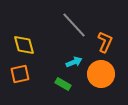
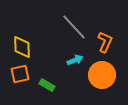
gray line: moved 2 px down
yellow diamond: moved 2 px left, 2 px down; rotated 15 degrees clockwise
cyan arrow: moved 1 px right, 2 px up
orange circle: moved 1 px right, 1 px down
green rectangle: moved 16 px left, 1 px down
